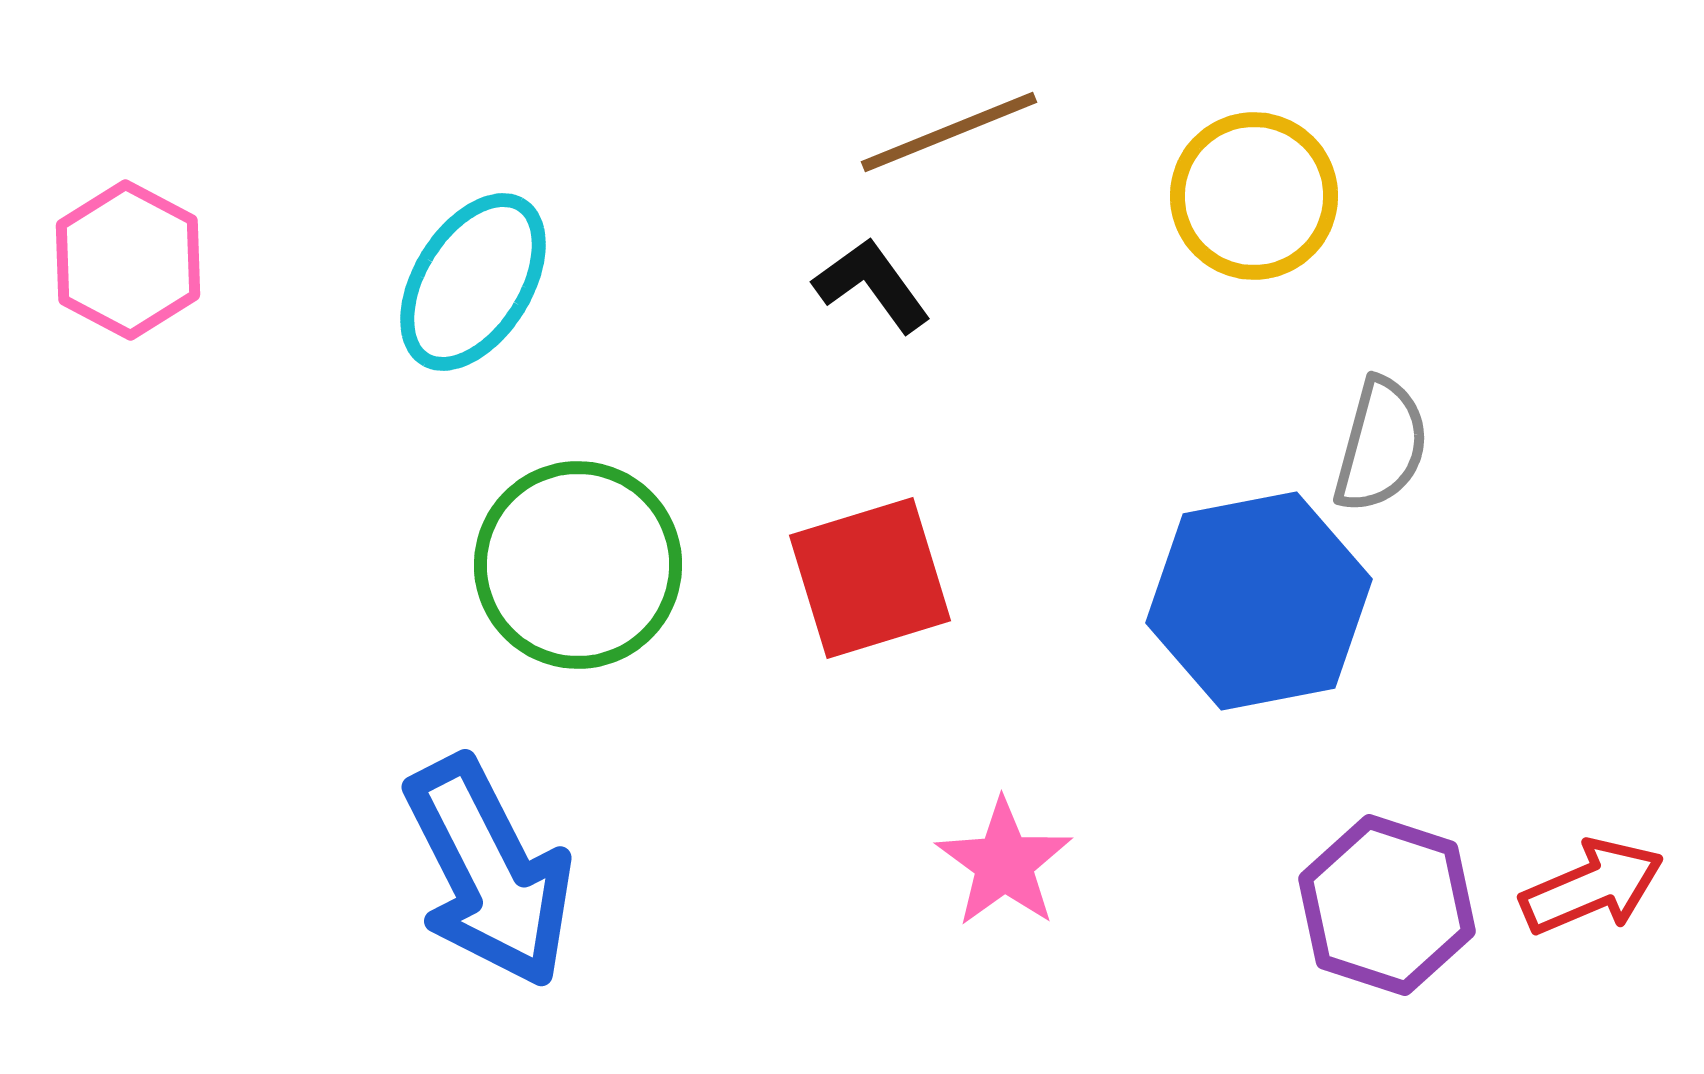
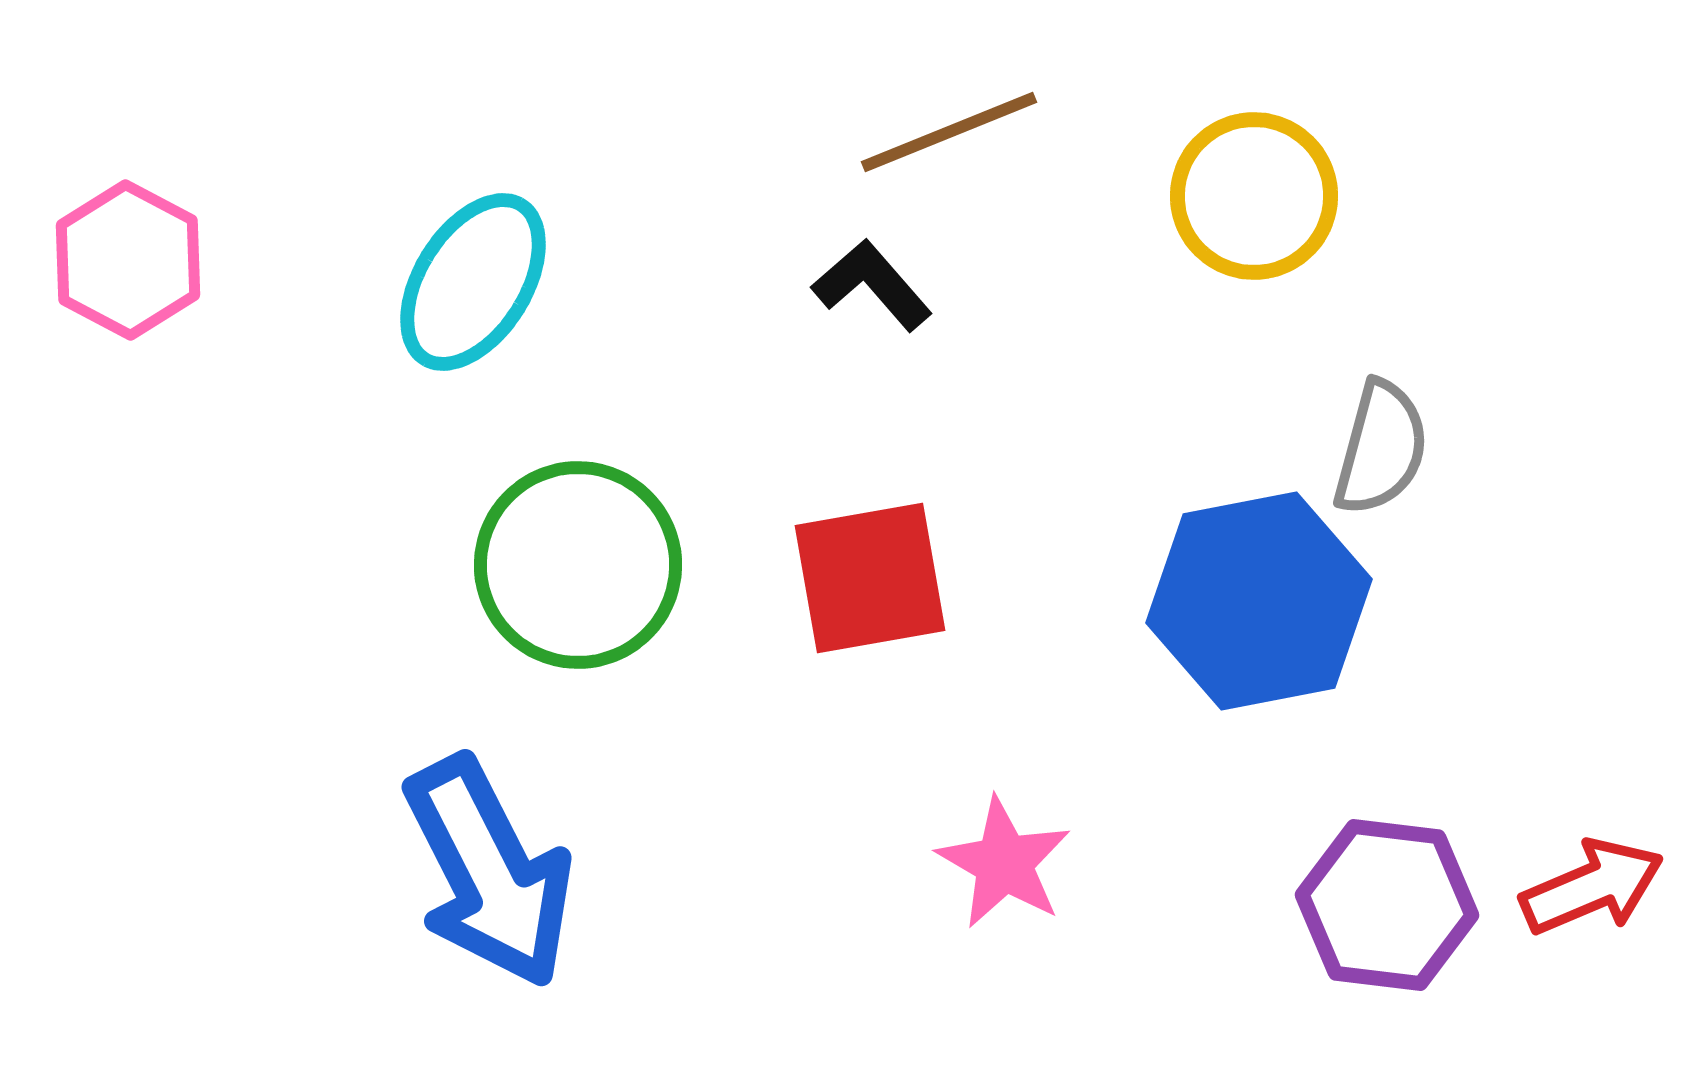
black L-shape: rotated 5 degrees counterclockwise
gray semicircle: moved 3 px down
red square: rotated 7 degrees clockwise
pink star: rotated 6 degrees counterclockwise
purple hexagon: rotated 11 degrees counterclockwise
